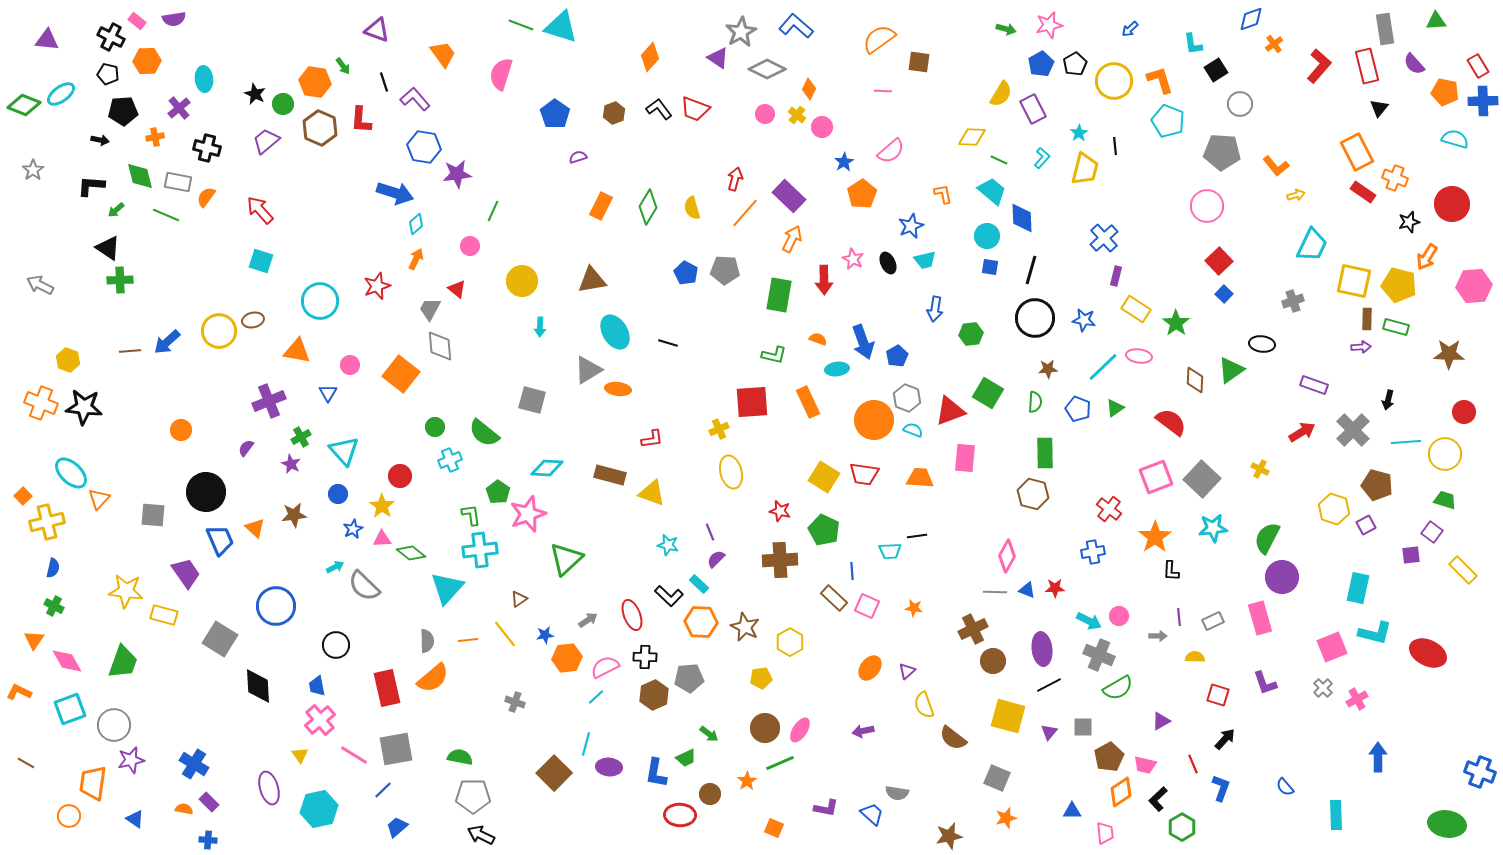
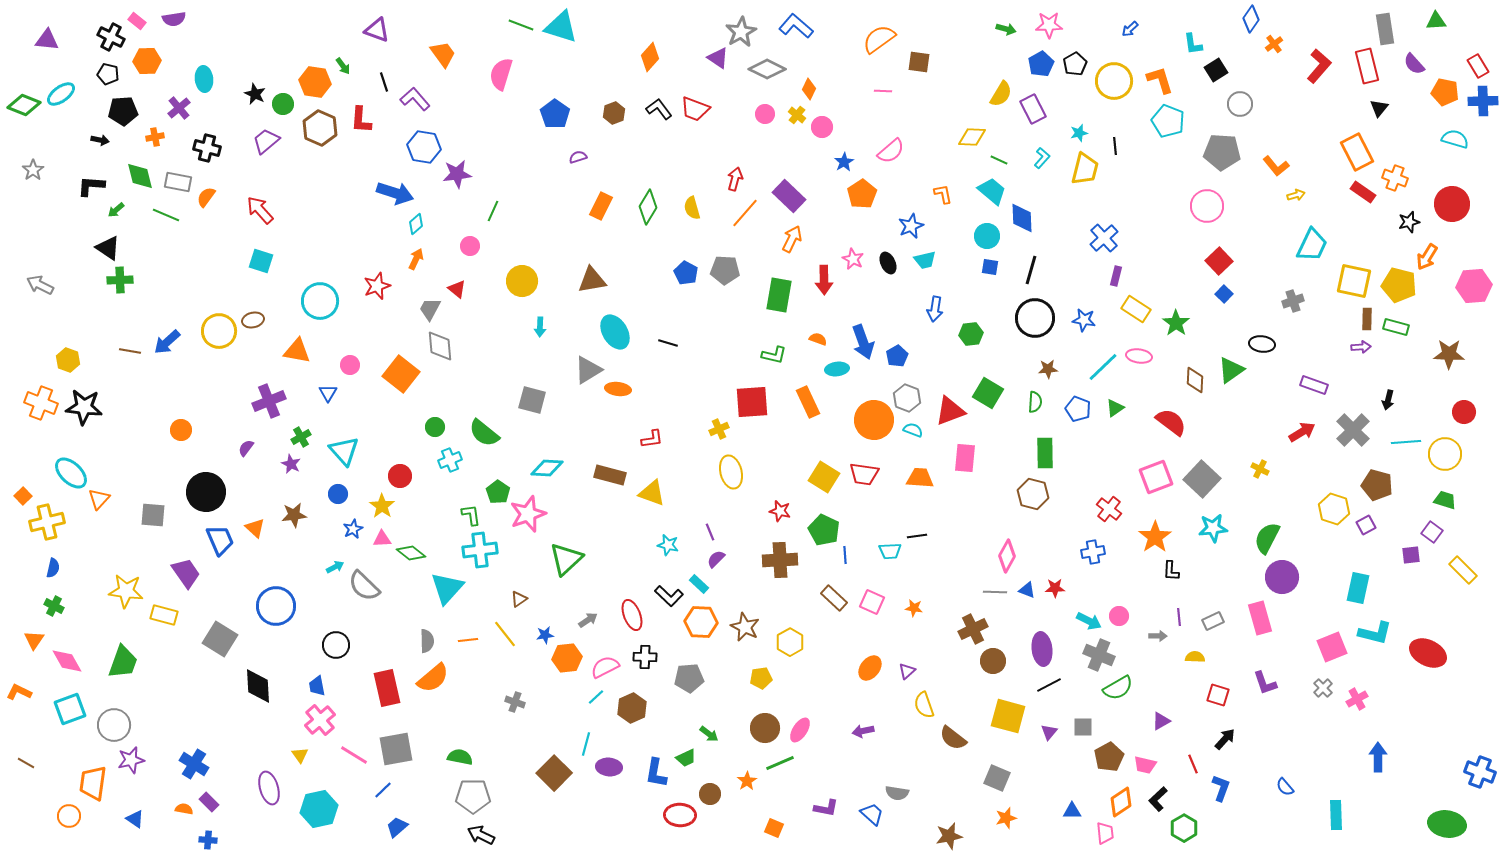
blue diamond at (1251, 19): rotated 36 degrees counterclockwise
pink star at (1049, 25): rotated 12 degrees clockwise
cyan star at (1079, 133): rotated 18 degrees clockwise
brown line at (130, 351): rotated 15 degrees clockwise
blue line at (852, 571): moved 7 px left, 16 px up
pink square at (867, 606): moved 5 px right, 4 px up
brown hexagon at (654, 695): moved 22 px left, 13 px down
orange diamond at (1121, 792): moved 10 px down
green hexagon at (1182, 827): moved 2 px right, 1 px down
